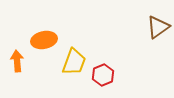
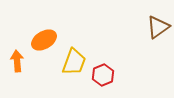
orange ellipse: rotated 20 degrees counterclockwise
